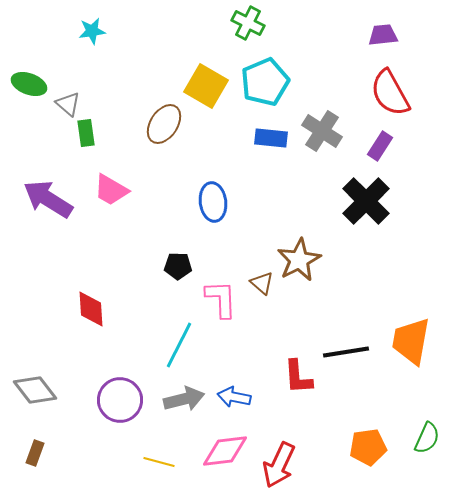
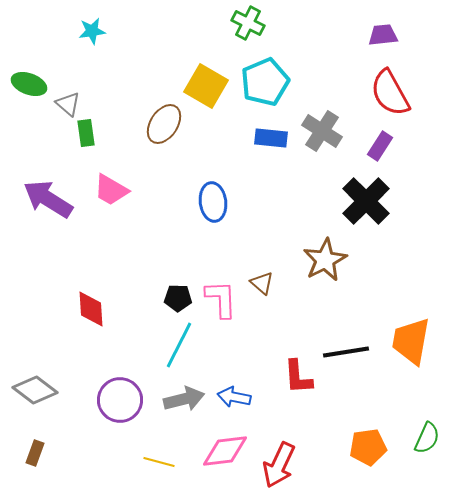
brown star: moved 26 px right
black pentagon: moved 32 px down
gray diamond: rotated 15 degrees counterclockwise
